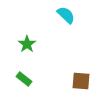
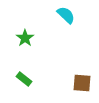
green star: moved 2 px left, 6 px up
brown square: moved 1 px right, 2 px down
